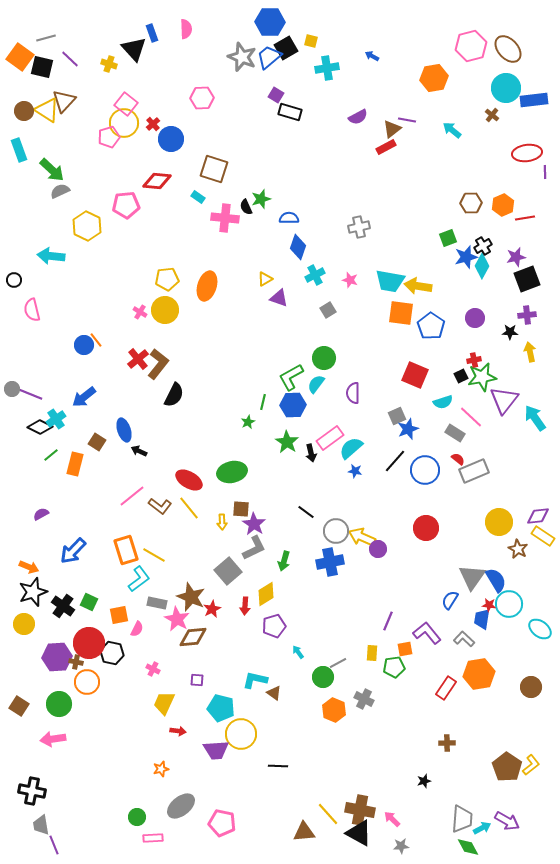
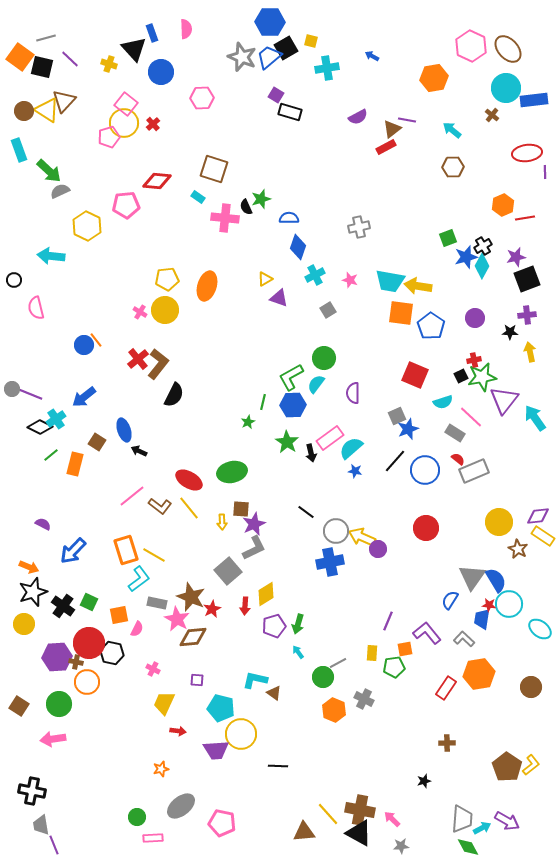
pink hexagon at (471, 46): rotated 20 degrees counterclockwise
blue circle at (171, 139): moved 10 px left, 67 px up
green arrow at (52, 170): moved 3 px left, 1 px down
brown hexagon at (471, 203): moved 18 px left, 36 px up
pink semicircle at (32, 310): moved 4 px right, 2 px up
purple semicircle at (41, 514): moved 2 px right, 10 px down; rotated 56 degrees clockwise
purple star at (254, 524): rotated 15 degrees clockwise
green arrow at (284, 561): moved 14 px right, 63 px down
